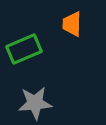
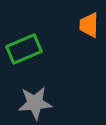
orange trapezoid: moved 17 px right, 1 px down
